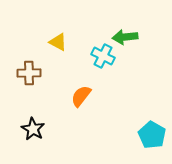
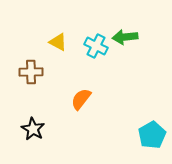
cyan cross: moved 7 px left, 10 px up
brown cross: moved 2 px right, 1 px up
orange semicircle: moved 3 px down
cyan pentagon: rotated 12 degrees clockwise
